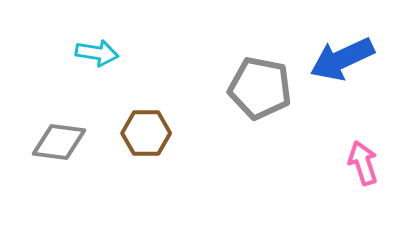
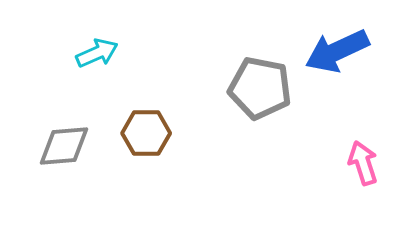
cyan arrow: rotated 33 degrees counterclockwise
blue arrow: moved 5 px left, 8 px up
gray diamond: moved 5 px right, 4 px down; rotated 12 degrees counterclockwise
